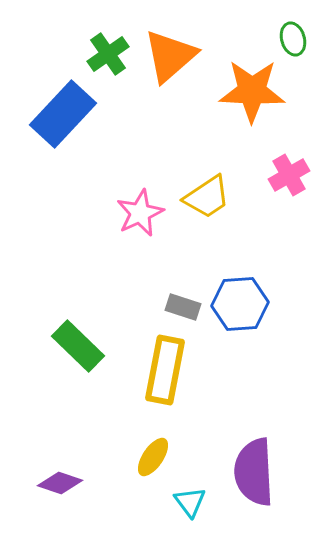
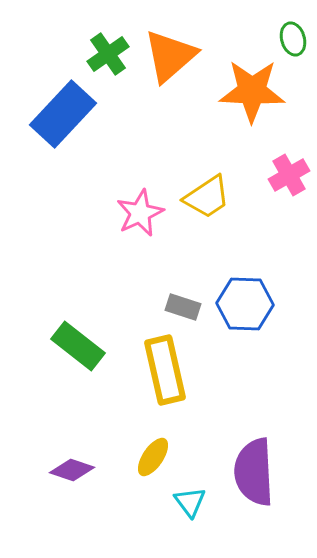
blue hexagon: moved 5 px right; rotated 6 degrees clockwise
green rectangle: rotated 6 degrees counterclockwise
yellow rectangle: rotated 24 degrees counterclockwise
purple diamond: moved 12 px right, 13 px up
